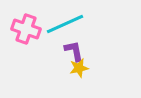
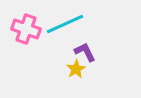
purple L-shape: moved 11 px right, 1 px down; rotated 15 degrees counterclockwise
yellow star: moved 3 px left, 1 px down; rotated 18 degrees counterclockwise
